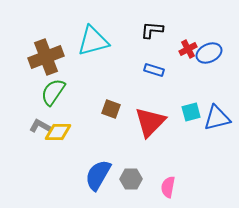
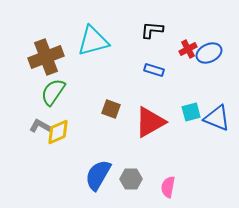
blue triangle: rotated 36 degrees clockwise
red triangle: rotated 16 degrees clockwise
yellow diamond: rotated 24 degrees counterclockwise
